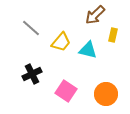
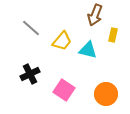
brown arrow: rotated 25 degrees counterclockwise
yellow trapezoid: moved 1 px right, 1 px up
black cross: moved 2 px left
pink square: moved 2 px left, 1 px up
